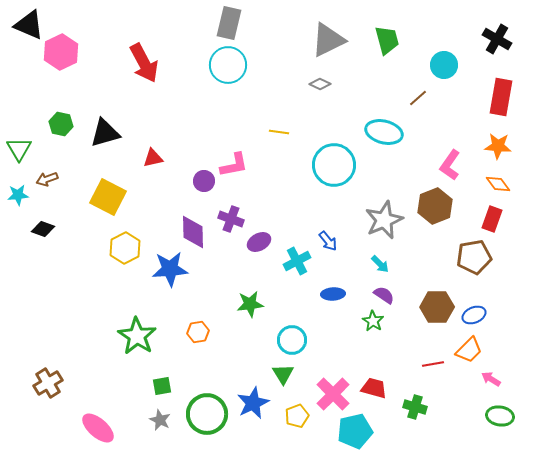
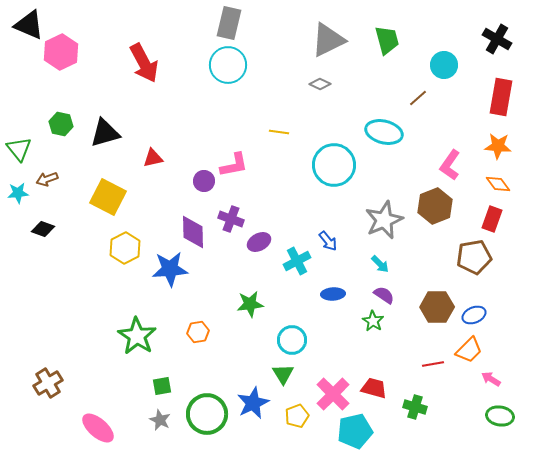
green triangle at (19, 149): rotated 8 degrees counterclockwise
cyan star at (18, 195): moved 2 px up
